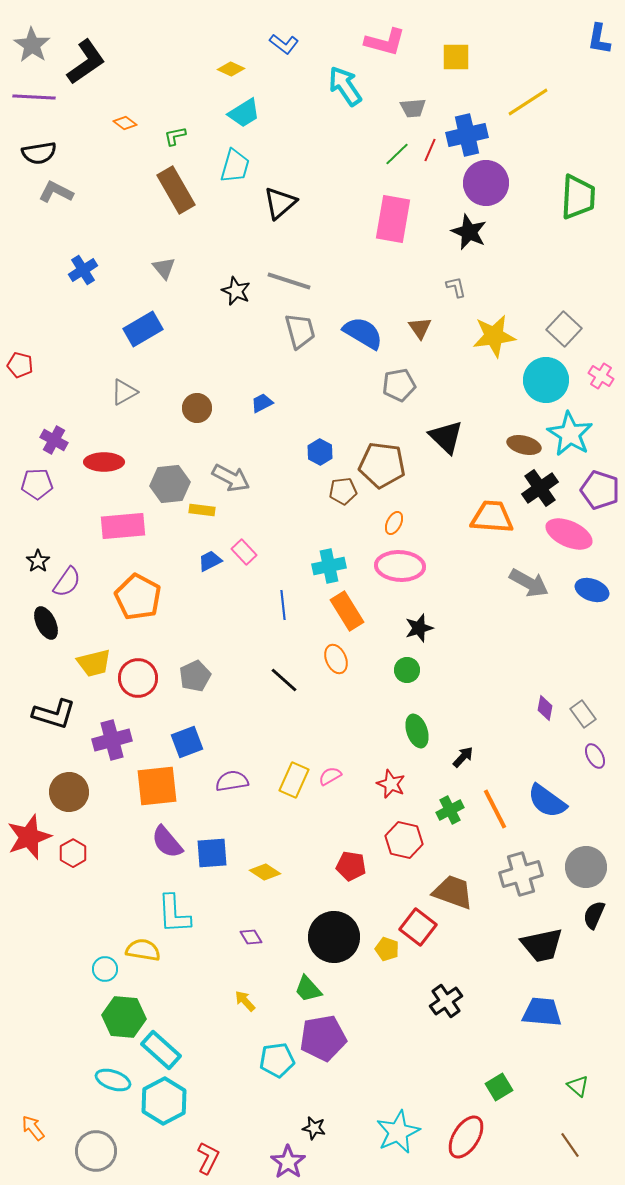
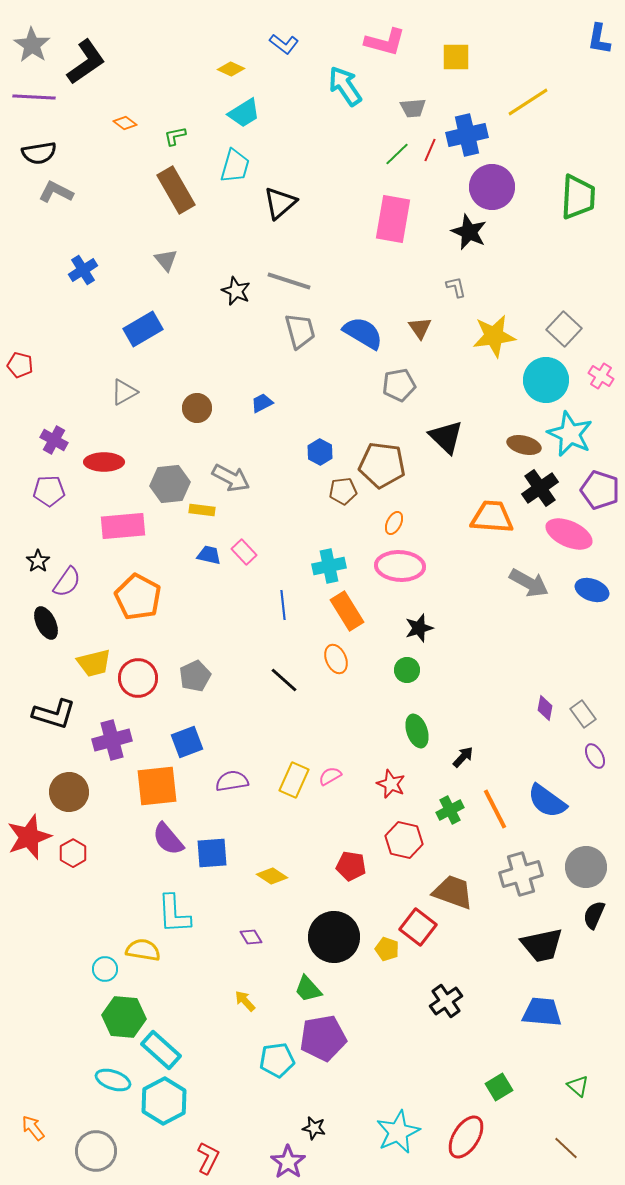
purple circle at (486, 183): moved 6 px right, 4 px down
gray triangle at (164, 268): moved 2 px right, 8 px up
cyan star at (570, 434): rotated 6 degrees counterclockwise
purple pentagon at (37, 484): moved 12 px right, 7 px down
blue trapezoid at (210, 561): moved 1 px left, 6 px up; rotated 40 degrees clockwise
purple semicircle at (167, 842): moved 1 px right, 3 px up
yellow diamond at (265, 872): moved 7 px right, 4 px down
brown line at (570, 1145): moved 4 px left, 3 px down; rotated 12 degrees counterclockwise
